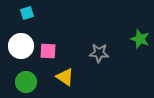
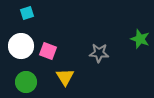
pink square: rotated 18 degrees clockwise
yellow triangle: rotated 24 degrees clockwise
